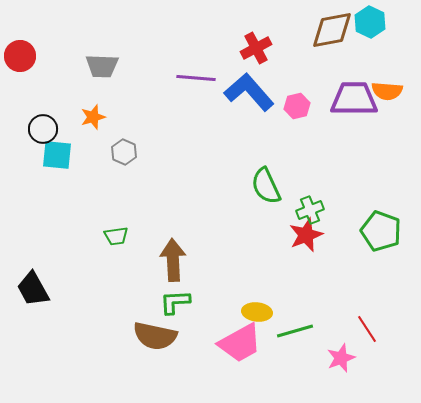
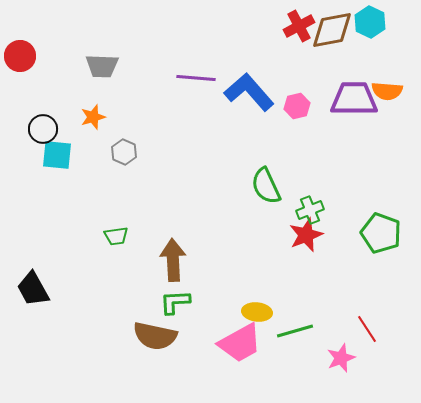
red cross: moved 43 px right, 22 px up
green pentagon: moved 2 px down
